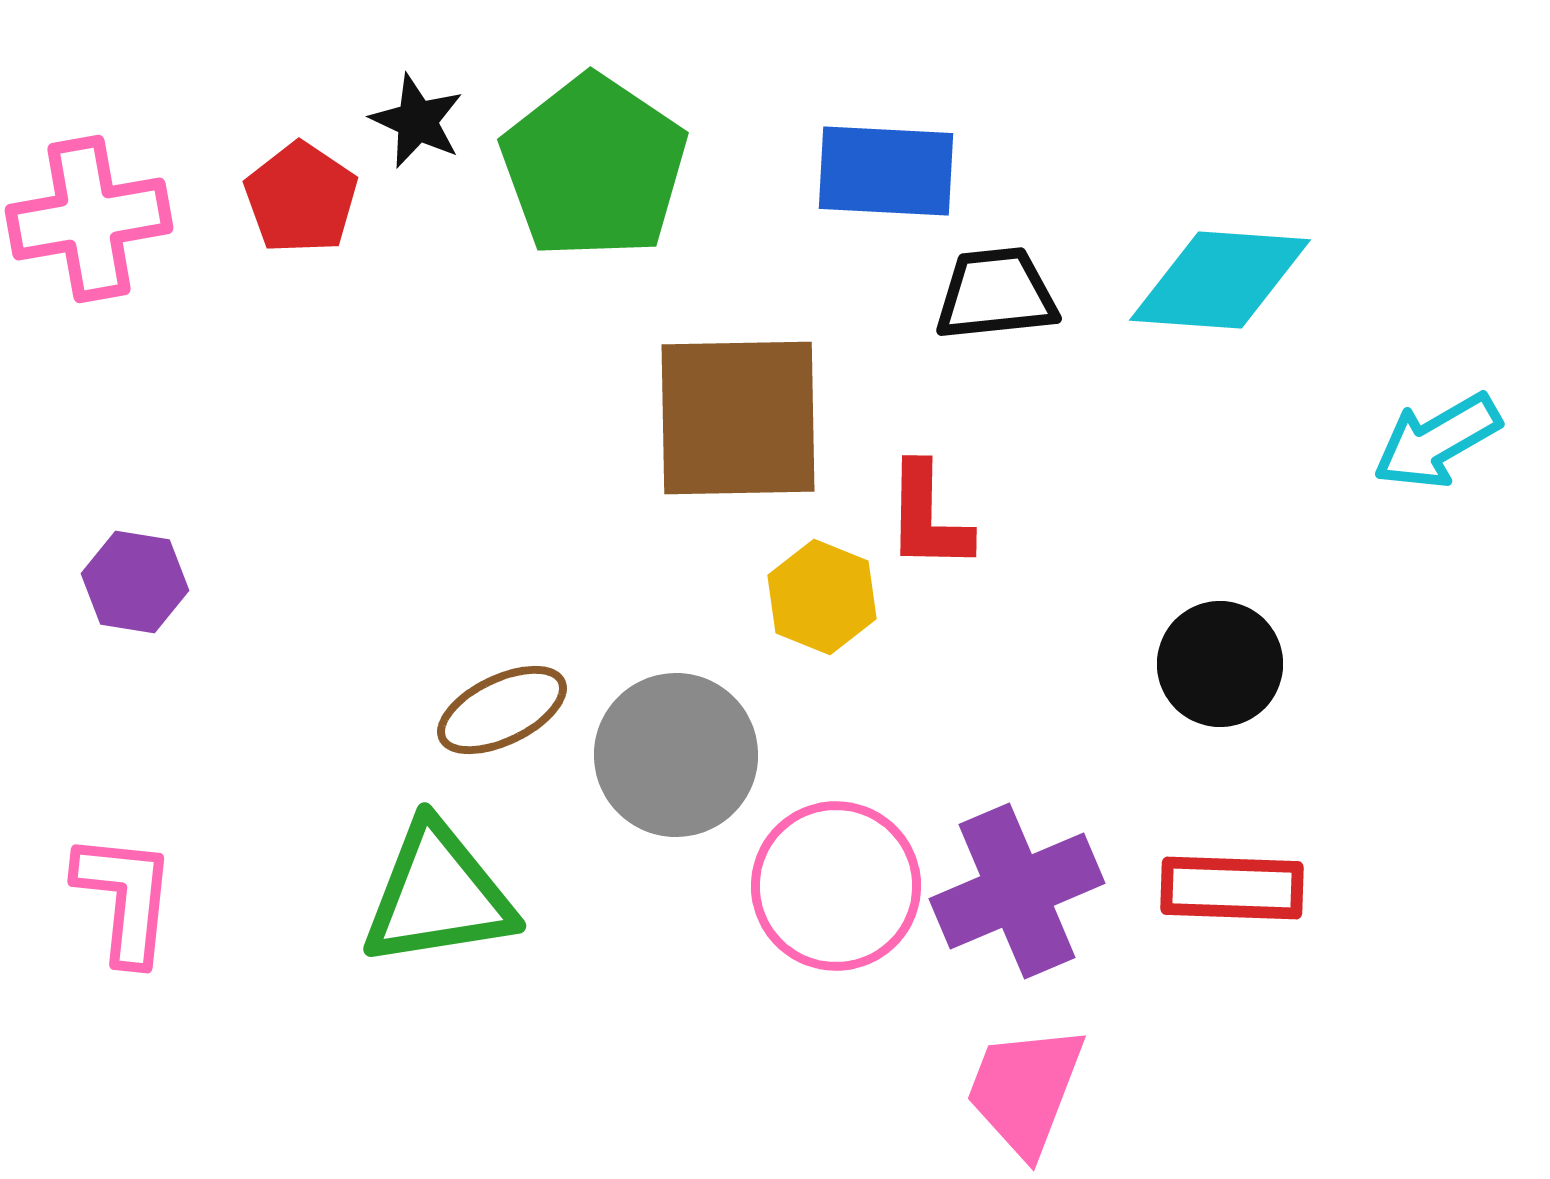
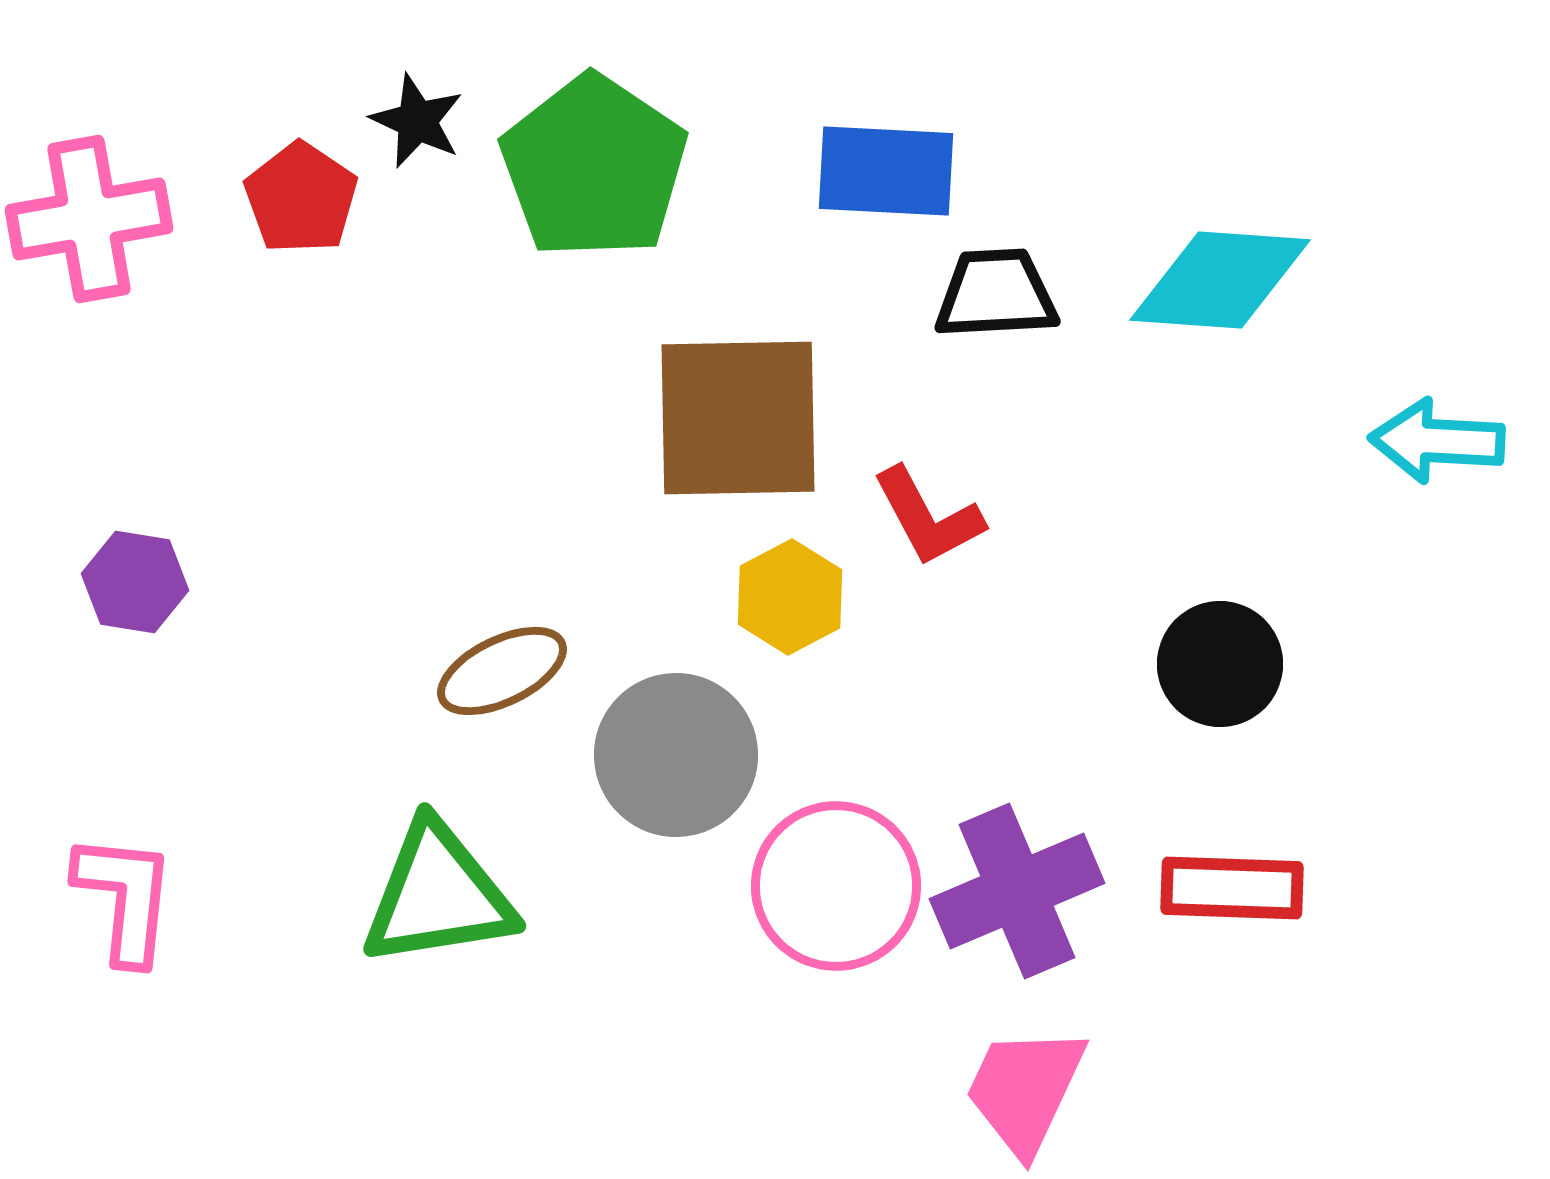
black trapezoid: rotated 3 degrees clockwise
cyan arrow: rotated 33 degrees clockwise
red L-shape: rotated 29 degrees counterclockwise
yellow hexagon: moved 32 px left; rotated 10 degrees clockwise
brown ellipse: moved 39 px up
pink trapezoid: rotated 4 degrees clockwise
